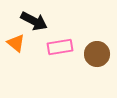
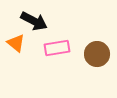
pink rectangle: moved 3 px left, 1 px down
